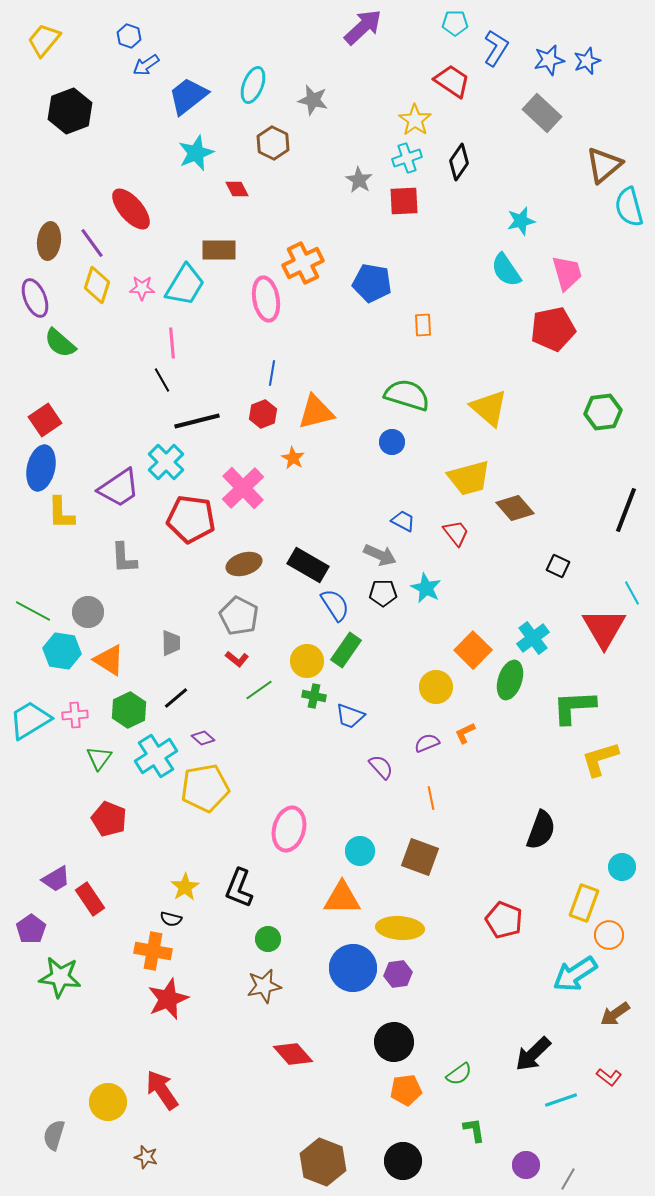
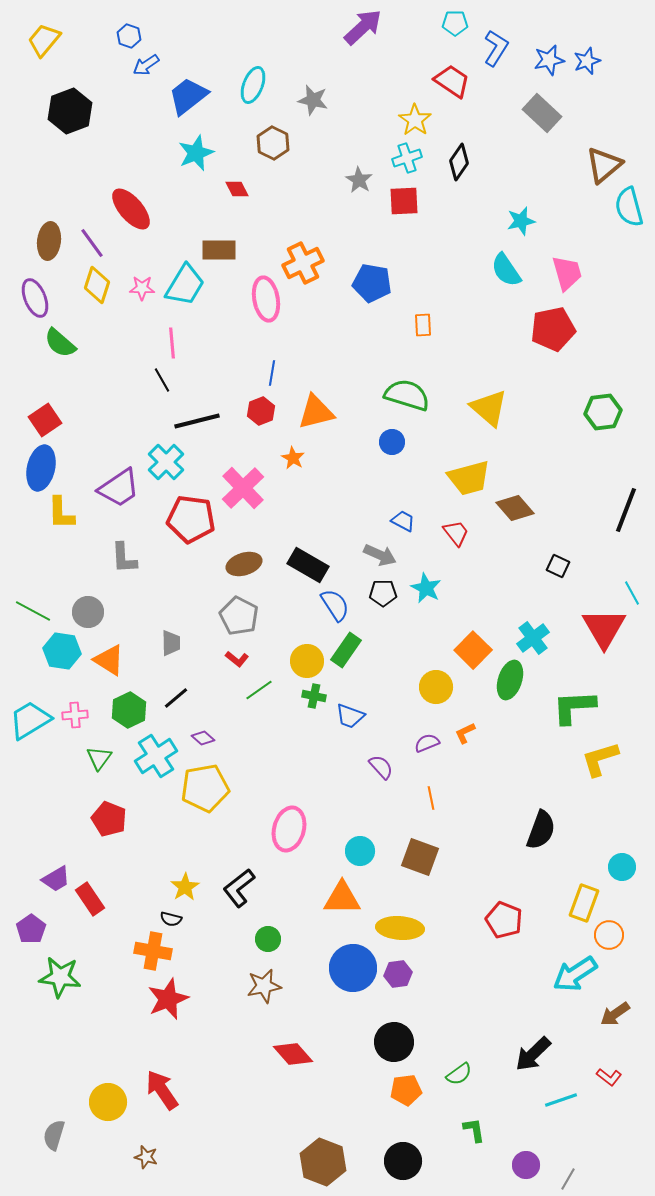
red hexagon at (263, 414): moved 2 px left, 3 px up
black L-shape at (239, 888): rotated 30 degrees clockwise
